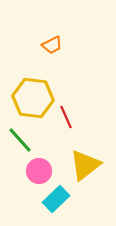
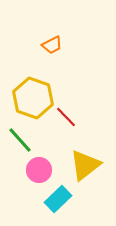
yellow hexagon: rotated 12 degrees clockwise
red line: rotated 20 degrees counterclockwise
pink circle: moved 1 px up
cyan rectangle: moved 2 px right
